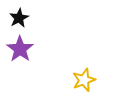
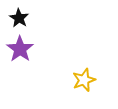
black star: rotated 12 degrees counterclockwise
